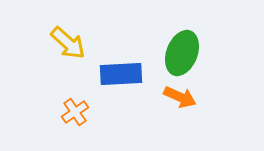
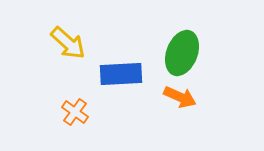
orange cross: rotated 20 degrees counterclockwise
